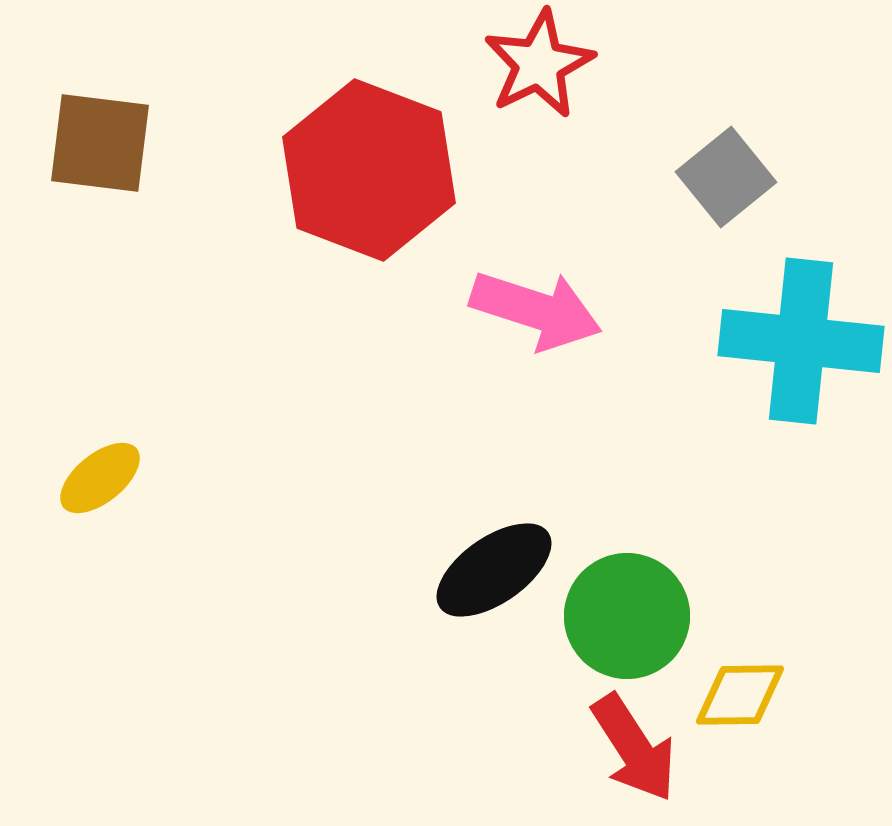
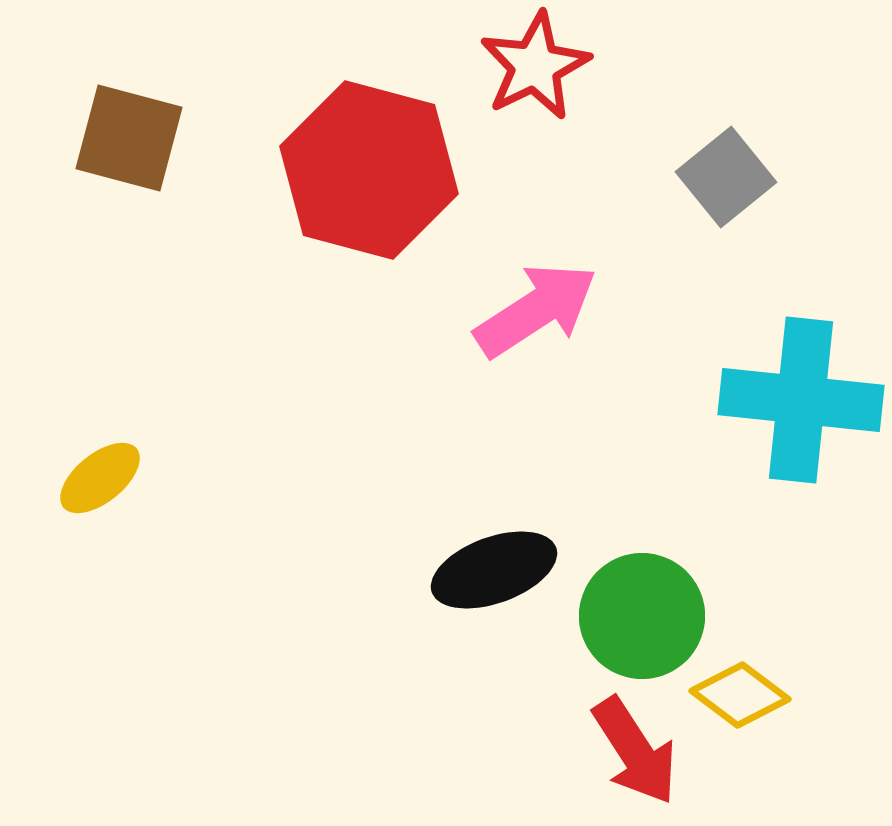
red star: moved 4 px left, 2 px down
brown square: moved 29 px right, 5 px up; rotated 8 degrees clockwise
red hexagon: rotated 6 degrees counterclockwise
pink arrow: rotated 51 degrees counterclockwise
cyan cross: moved 59 px down
black ellipse: rotated 15 degrees clockwise
green circle: moved 15 px right
yellow diamond: rotated 38 degrees clockwise
red arrow: moved 1 px right, 3 px down
